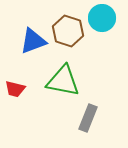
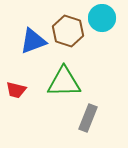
green triangle: moved 1 px right, 1 px down; rotated 12 degrees counterclockwise
red trapezoid: moved 1 px right, 1 px down
